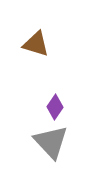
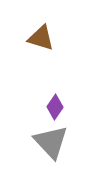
brown triangle: moved 5 px right, 6 px up
